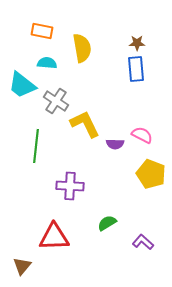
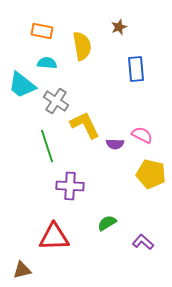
brown star: moved 18 px left, 16 px up; rotated 21 degrees counterclockwise
yellow semicircle: moved 2 px up
yellow L-shape: moved 1 px down
green line: moved 11 px right; rotated 24 degrees counterclockwise
yellow pentagon: rotated 8 degrees counterclockwise
brown triangle: moved 4 px down; rotated 36 degrees clockwise
